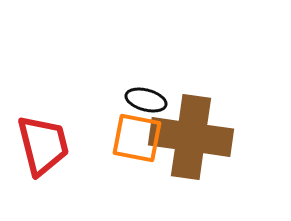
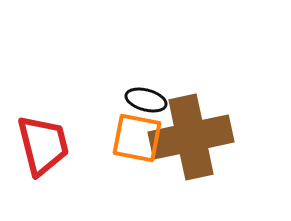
brown cross: rotated 20 degrees counterclockwise
